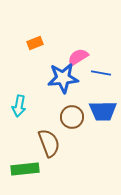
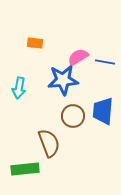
orange rectangle: rotated 28 degrees clockwise
blue line: moved 4 px right, 11 px up
blue star: moved 2 px down
cyan arrow: moved 18 px up
blue trapezoid: rotated 96 degrees clockwise
brown circle: moved 1 px right, 1 px up
